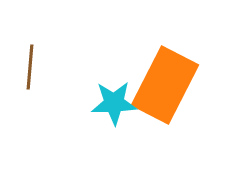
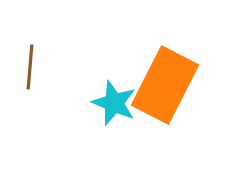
cyan star: rotated 24 degrees clockwise
